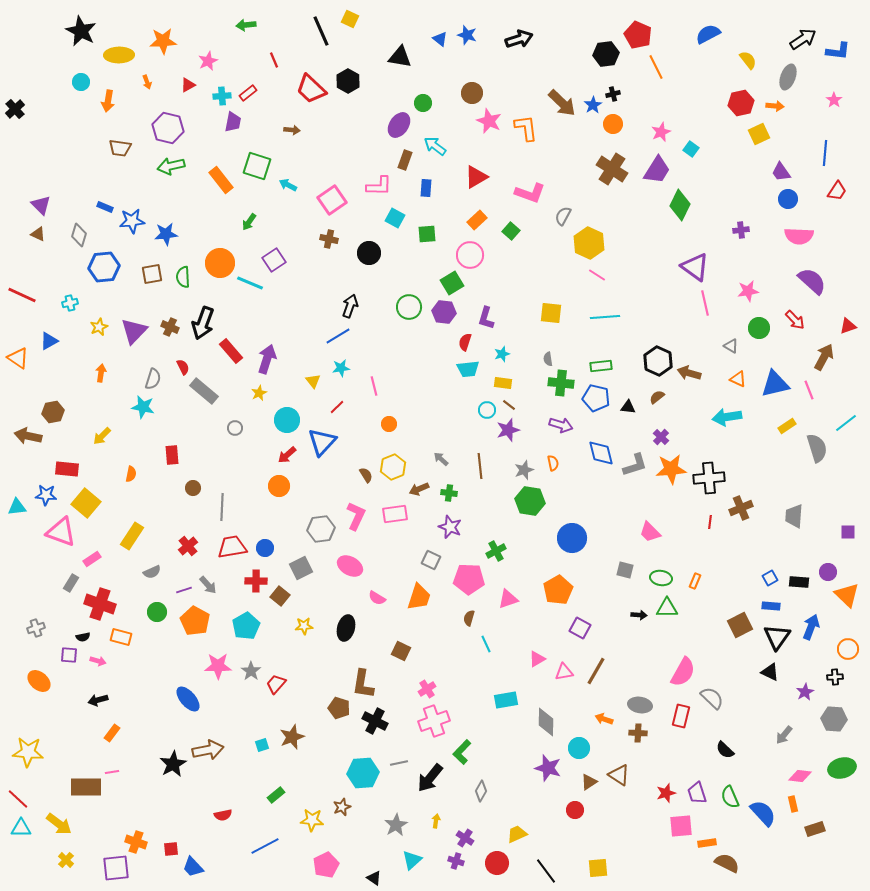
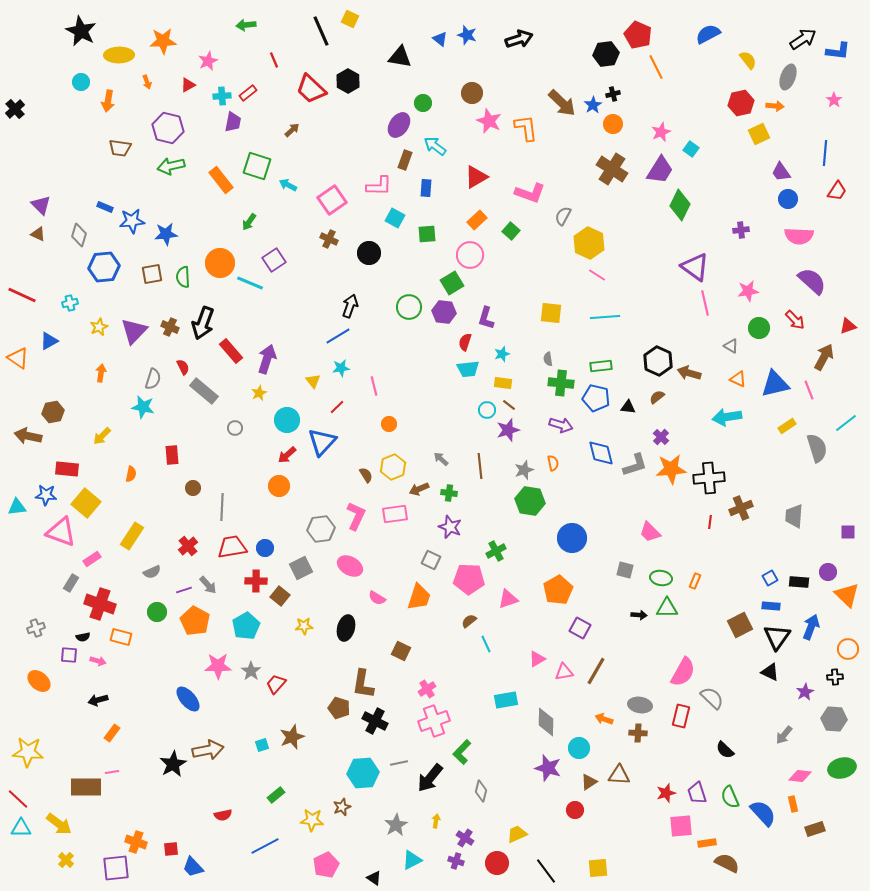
brown arrow at (292, 130): rotated 49 degrees counterclockwise
purple trapezoid at (657, 170): moved 3 px right
brown cross at (329, 239): rotated 12 degrees clockwise
brown semicircle at (469, 618): moved 3 px down; rotated 35 degrees clockwise
brown triangle at (619, 775): rotated 30 degrees counterclockwise
gray diamond at (481, 791): rotated 15 degrees counterclockwise
cyan triangle at (412, 860): rotated 15 degrees clockwise
